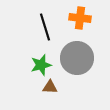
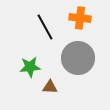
black line: rotated 12 degrees counterclockwise
gray circle: moved 1 px right
green star: moved 11 px left, 2 px down; rotated 10 degrees clockwise
